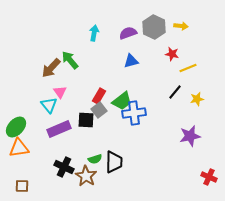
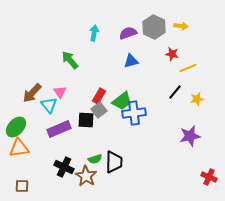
brown arrow: moved 19 px left, 25 px down
